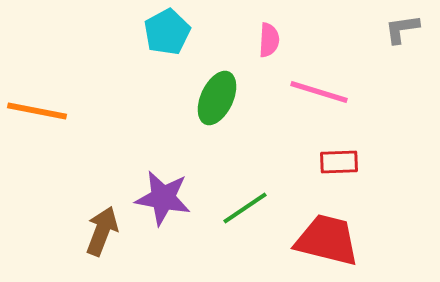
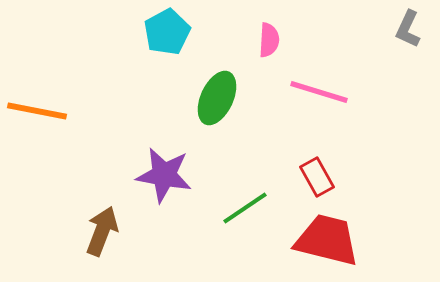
gray L-shape: moved 6 px right; rotated 57 degrees counterclockwise
red rectangle: moved 22 px left, 15 px down; rotated 63 degrees clockwise
purple star: moved 1 px right, 23 px up
